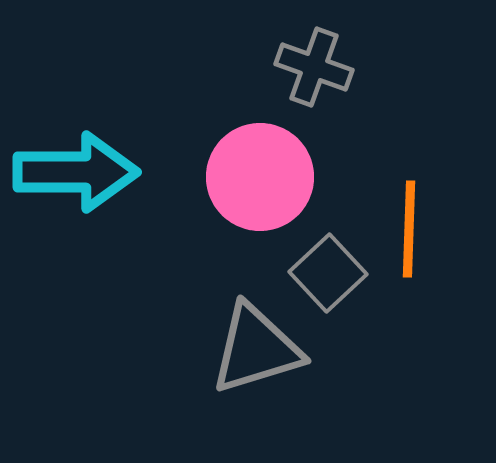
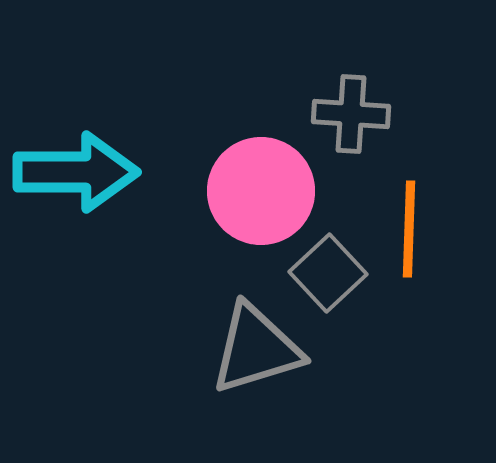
gray cross: moved 37 px right, 47 px down; rotated 16 degrees counterclockwise
pink circle: moved 1 px right, 14 px down
